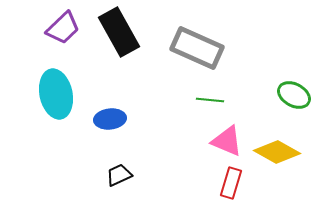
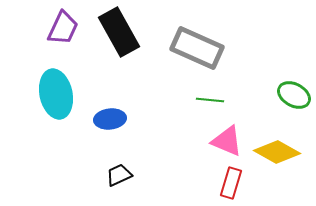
purple trapezoid: rotated 21 degrees counterclockwise
